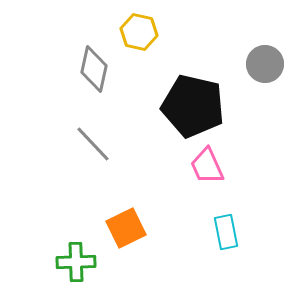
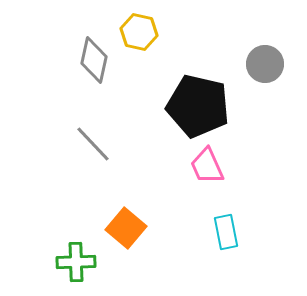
gray diamond: moved 9 px up
black pentagon: moved 5 px right
orange square: rotated 24 degrees counterclockwise
